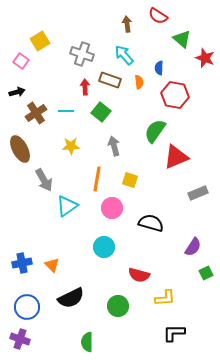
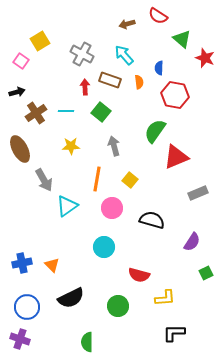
brown arrow at (127, 24): rotated 98 degrees counterclockwise
gray cross at (82, 54): rotated 10 degrees clockwise
yellow square at (130, 180): rotated 21 degrees clockwise
black semicircle at (151, 223): moved 1 px right, 3 px up
purple semicircle at (193, 247): moved 1 px left, 5 px up
